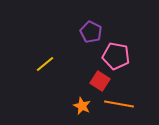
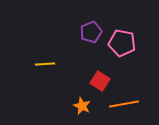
purple pentagon: rotated 25 degrees clockwise
pink pentagon: moved 6 px right, 13 px up
yellow line: rotated 36 degrees clockwise
orange line: moved 5 px right; rotated 20 degrees counterclockwise
